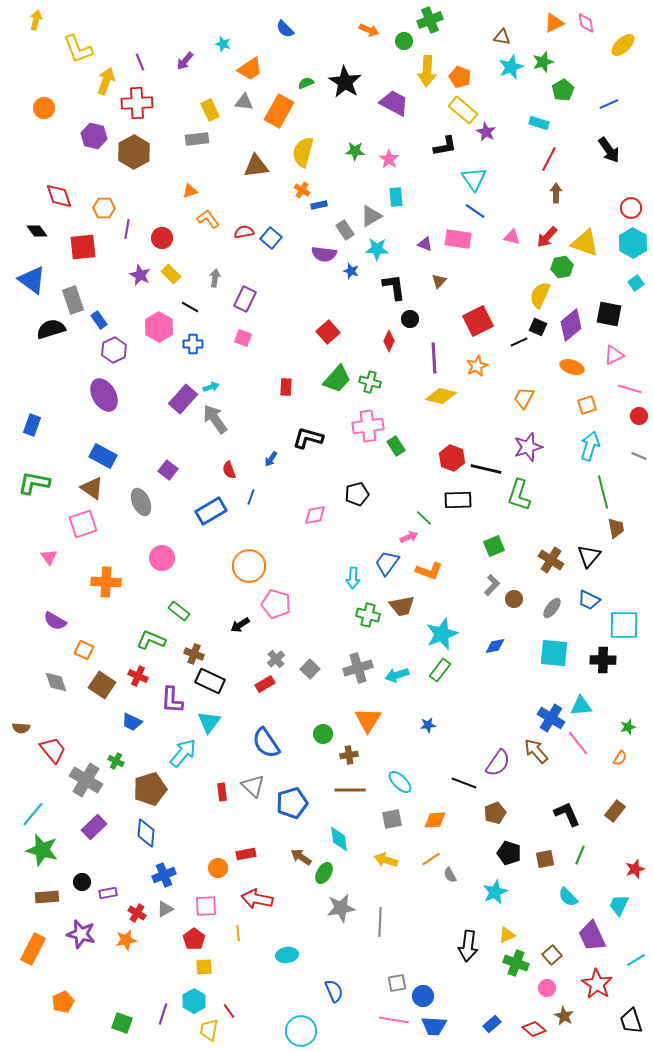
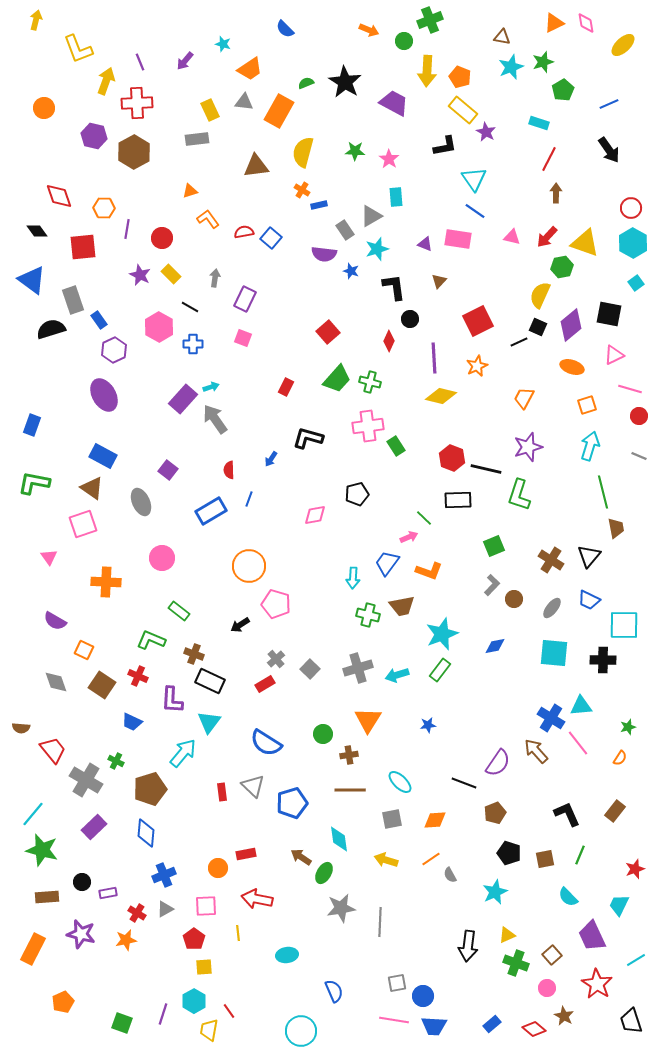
cyan star at (377, 249): rotated 20 degrees counterclockwise
red rectangle at (286, 387): rotated 24 degrees clockwise
red semicircle at (229, 470): rotated 18 degrees clockwise
blue line at (251, 497): moved 2 px left, 2 px down
blue semicircle at (266, 743): rotated 24 degrees counterclockwise
